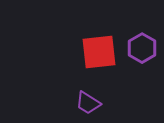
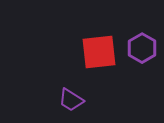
purple trapezoid: moved 17 px left, 3 px up
